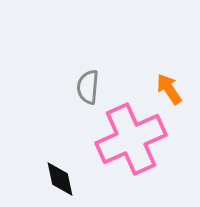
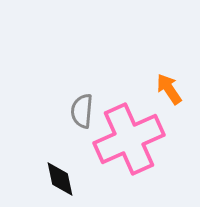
gray semicircle: moved 6 px left, 24 px down
pink cross: moved 2 px left
